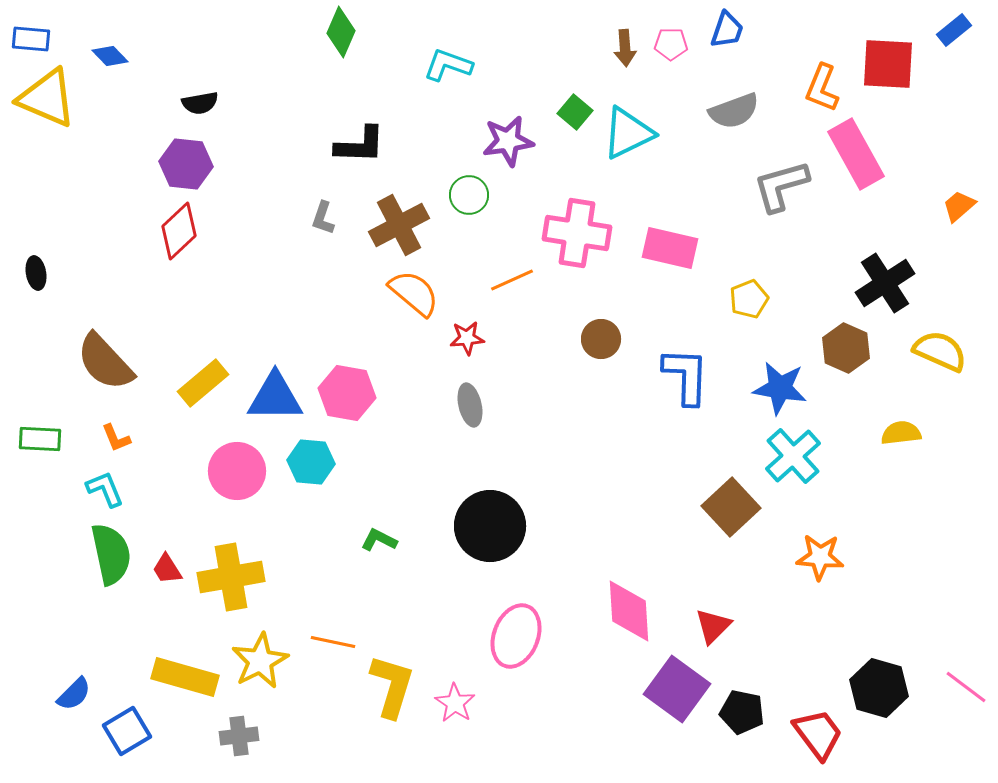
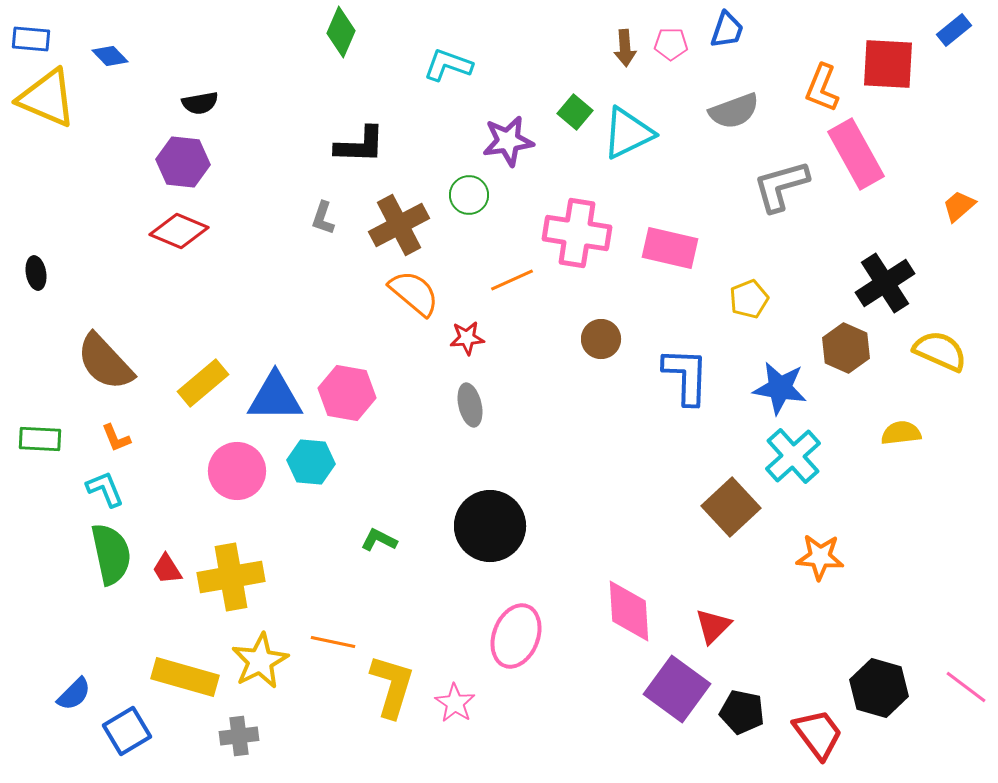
purple hexagon at (186, 164): moved 3 px left, 2 px up
red diamond at (179, 231): rotated 66 degrees clockwise
